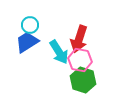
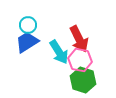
cyan circle: moved 2 px left
red arrow: rotated 44 degrees counterclockwise
